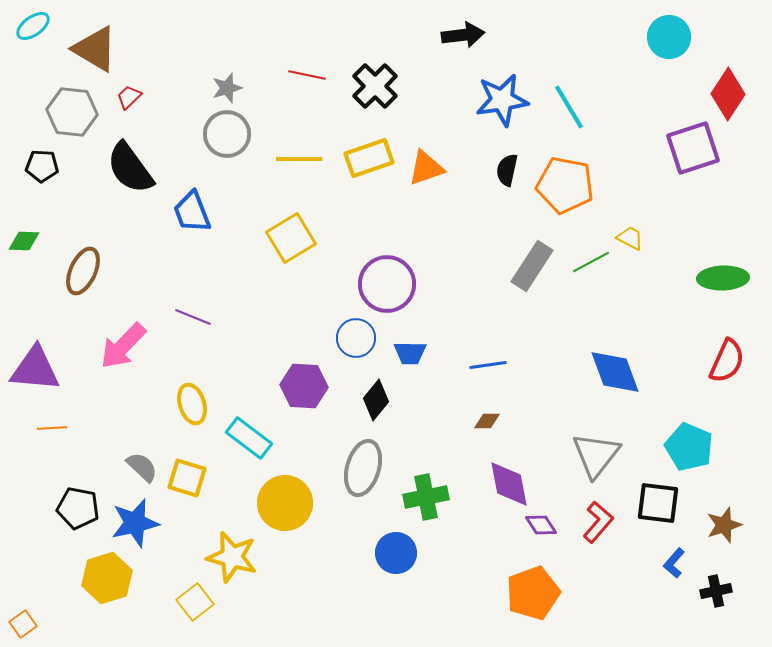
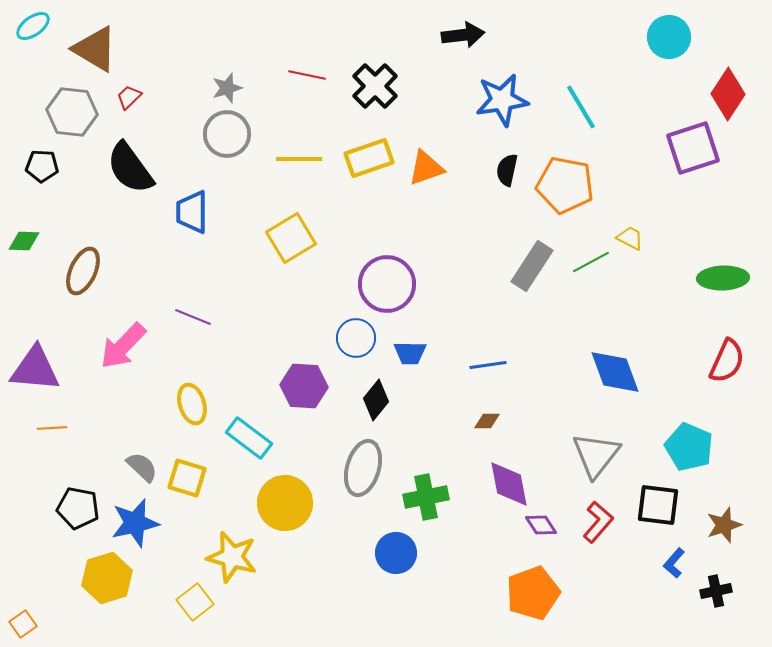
cyan line at (569, 107): moved 12 px right
blue trapezoid at (192, 212): rotated 21 degrees clockwise
black square at (658, 503): moved 2 px down
